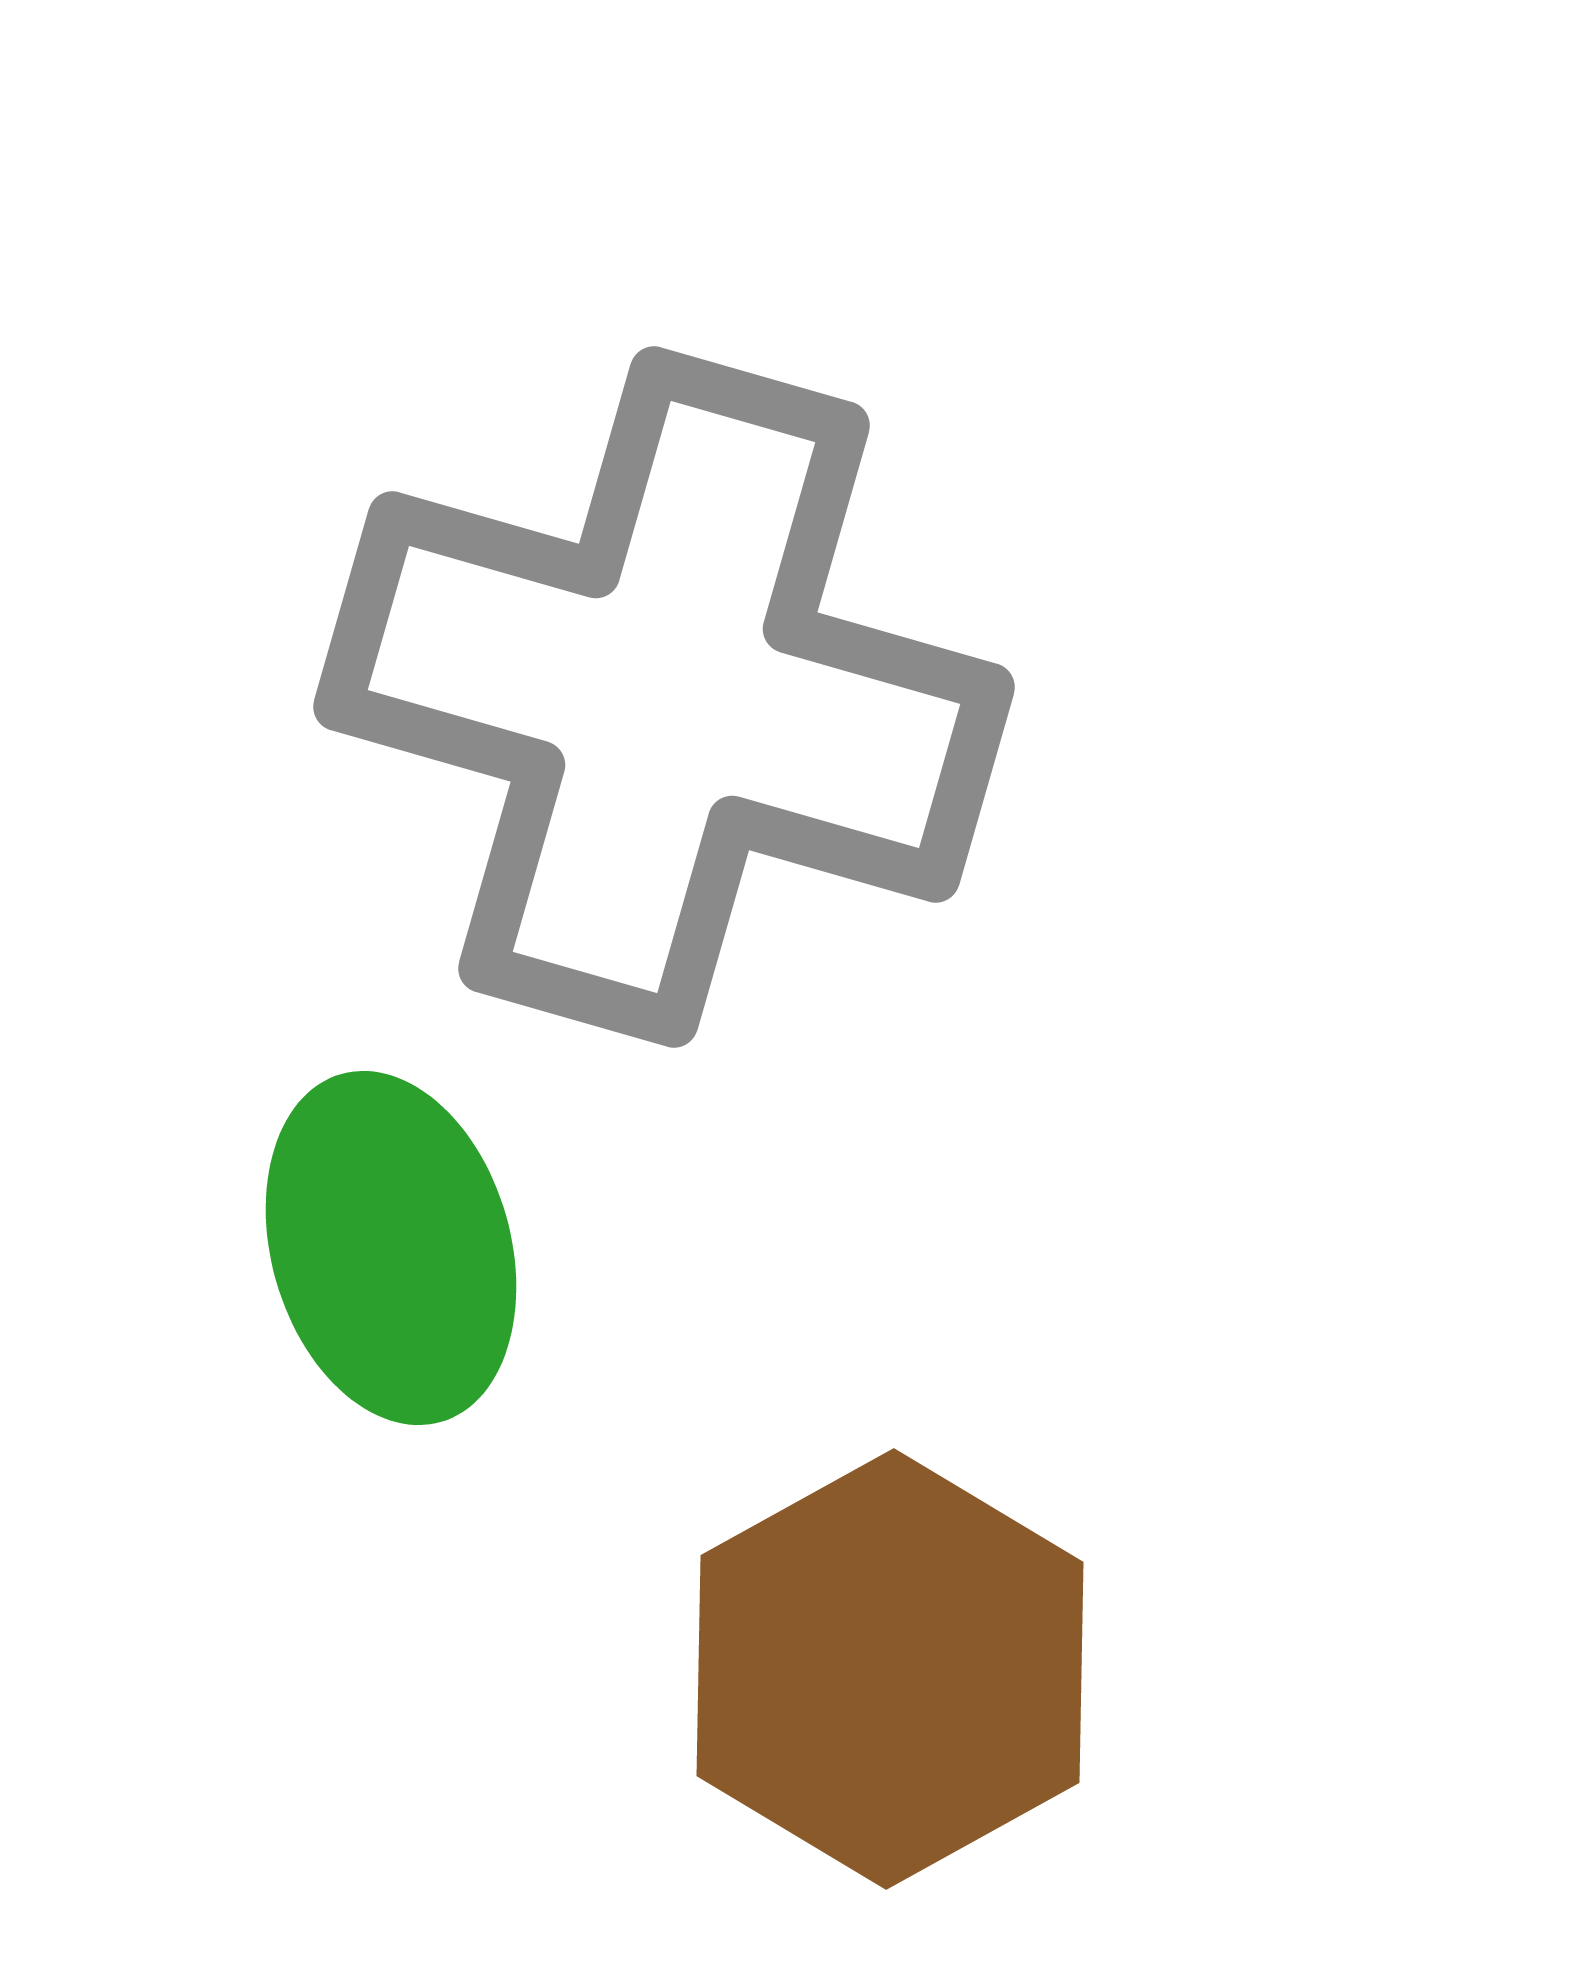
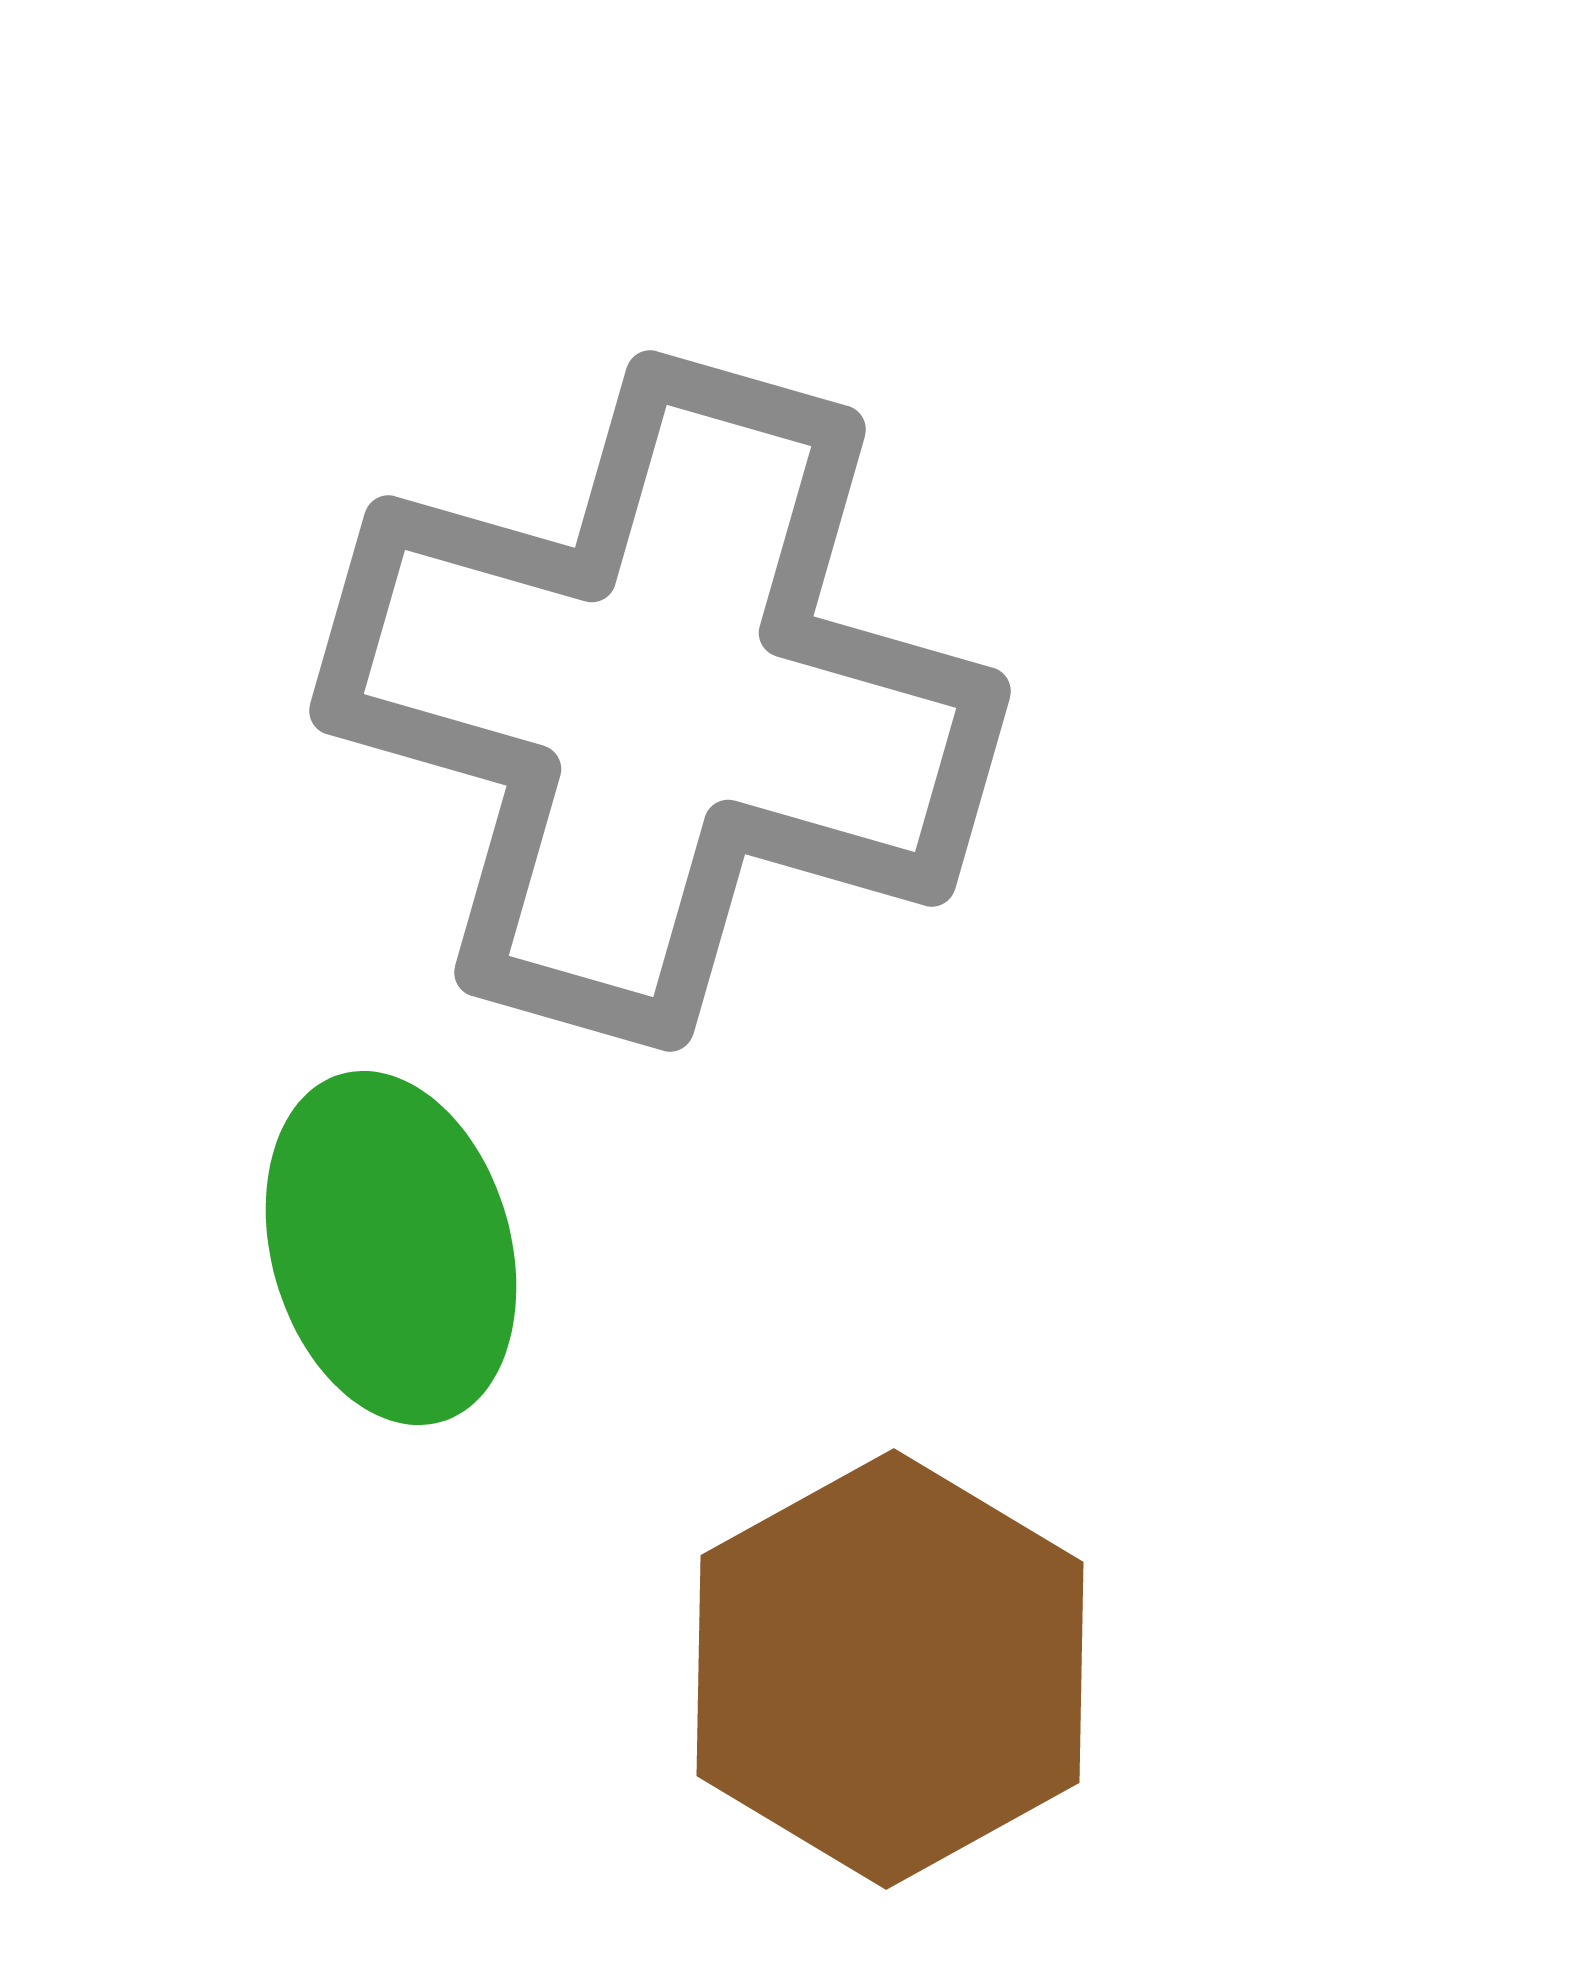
gray cross: moved 4 px left, 4 px down
